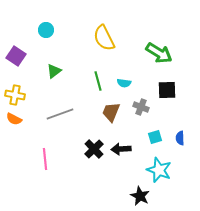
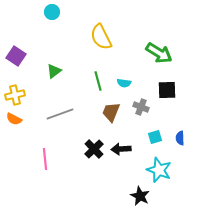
cyan circle: moved 6 px right, 18 px up
yellow semicircle: moved 3 px left, 1 px up
yellow cross: rotated 24 degrees counterclockwise
